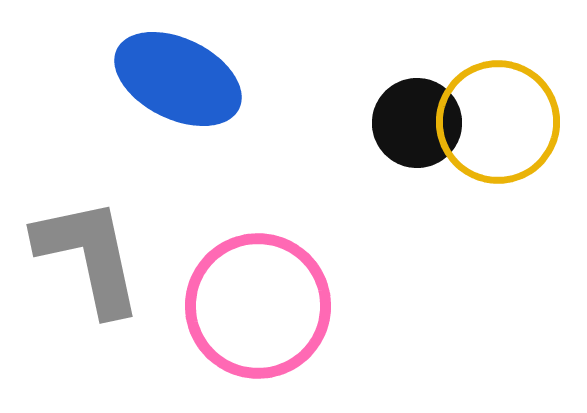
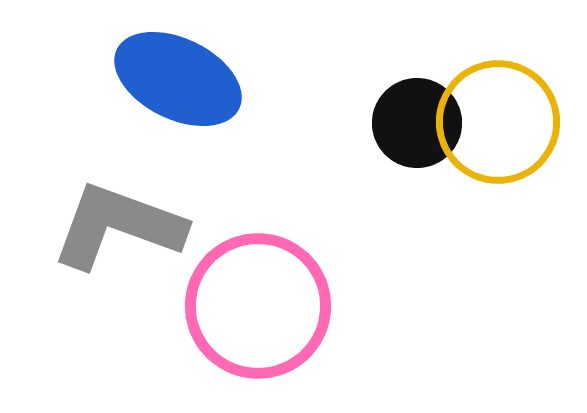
gray L-shape: moved 29 px right, 30 px up; rotated 58 degrees counterclockwise
